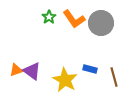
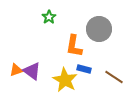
orange L-shape: moved 27 px down; rotated 45 degrees clockwise
gray circle: moved 2 px left, 6 px down
blue rectangle: moved 6 px left
brown line: rotated 42 degrees counterclockwise
